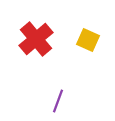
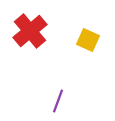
red cross: moved 6 px left, 8 px up
